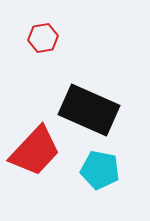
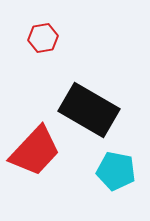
black rectangle: rotated 6 degrees clockwise
cyan pentagon: moved 16 px right, 1 px down
